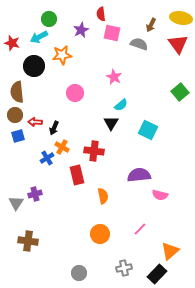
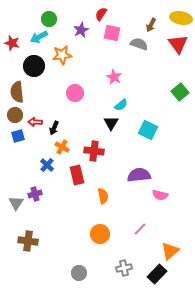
red semicircle: rotated 40 degrees clockwise
blue cross: moved 7 px down; rotated 16 degrees counterclockwise
